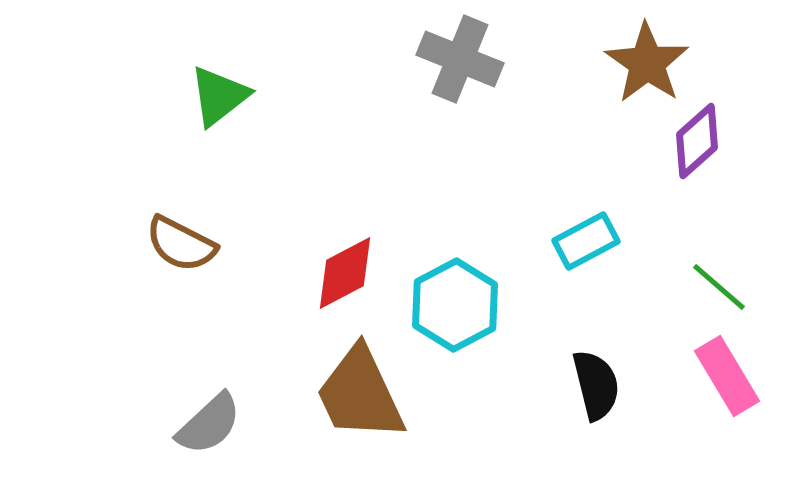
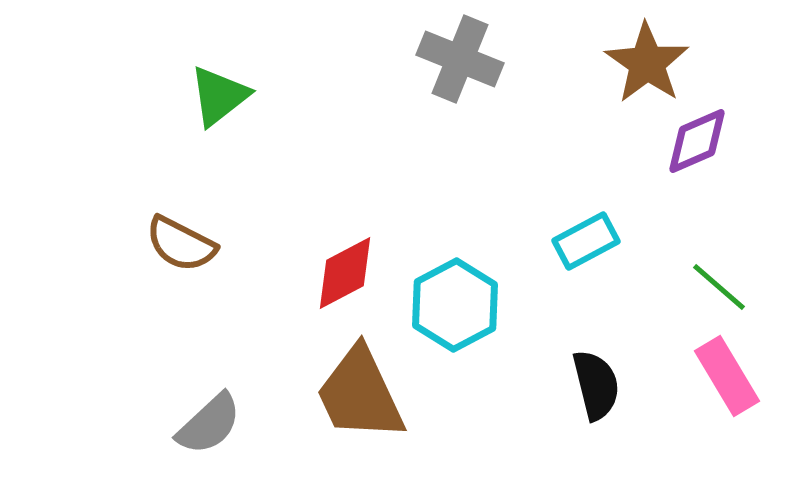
purple diamond: rotated 18 degrees clockwise
